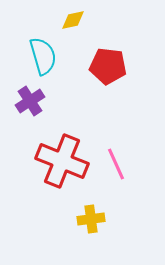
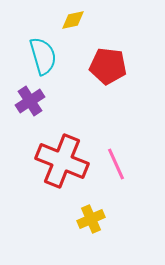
yellow cross: rotated 16 degrees counterclockwise
